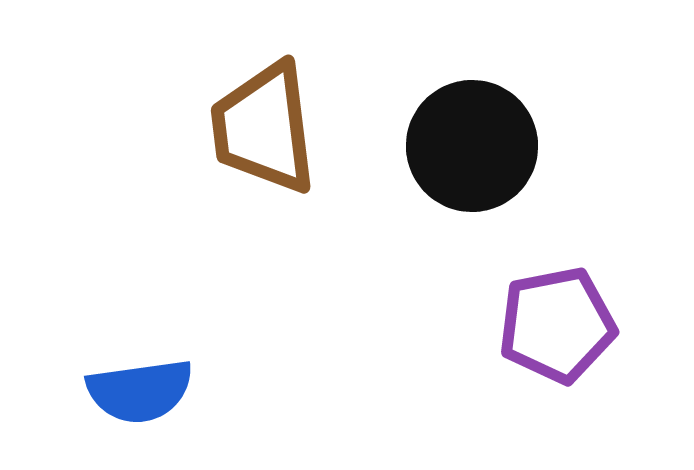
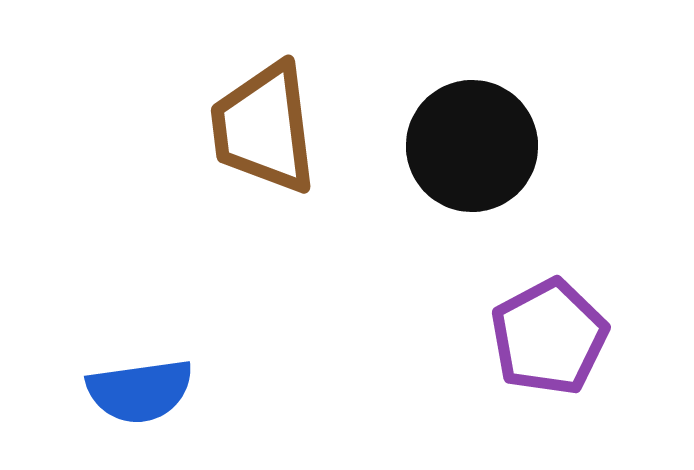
purple pentagon: moved 8 px left, 12 px down; rotated 17 degrees counterclockwise
